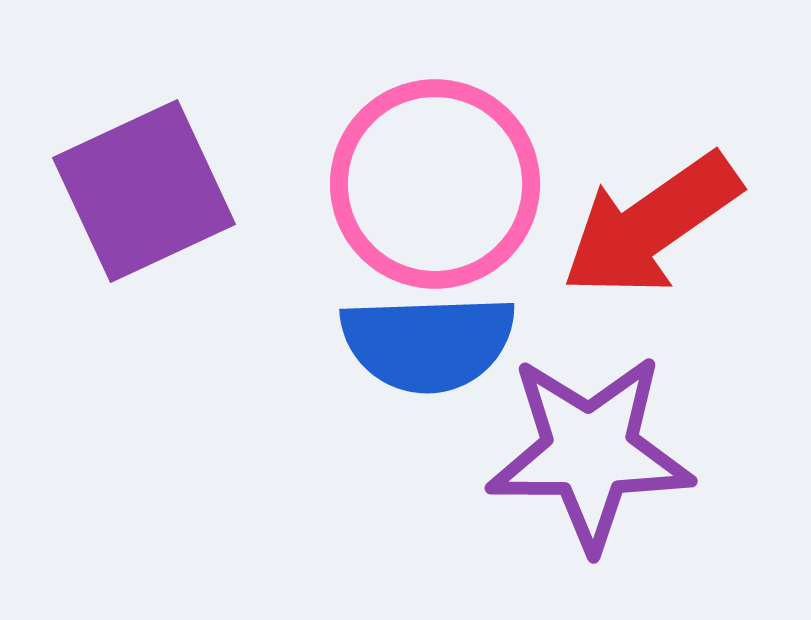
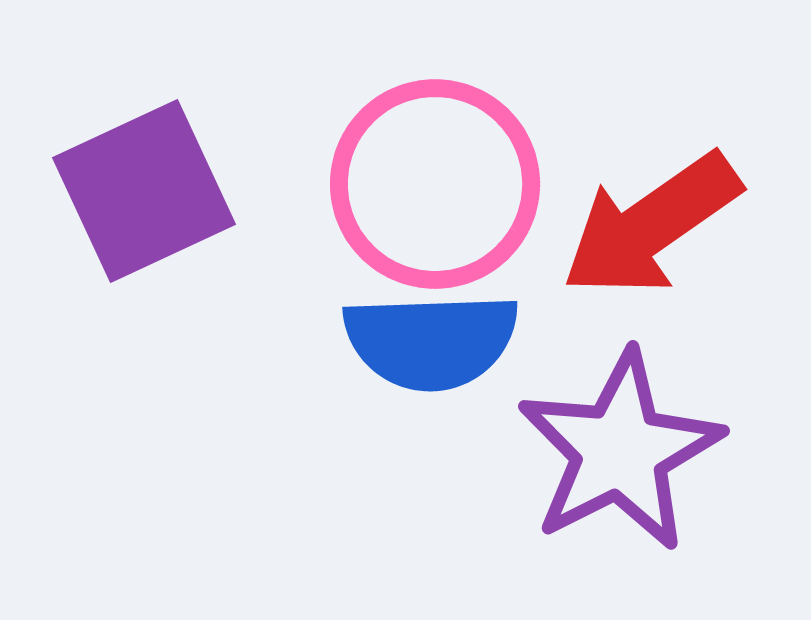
blue semicircle: moved 3 px right, 2 px up
purple star: moved 30 px right, 1 px up; rotated 27 degrees counterclockwise
